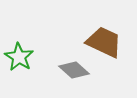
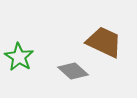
gray diamond: moved 1 px left, 1 px down
